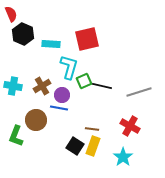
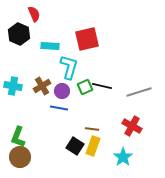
red semicircle: moved 23 px right
black hexagon: moved 4 px left
cyan rectangle: moved 1 px left, 2 px down
green square: moved 1 px right, 6 px down
purple circle: moved 4 px up
brown circle: moved 16 px left, 37 px down
red cross: moved 2 px right
green L-shape: moved 2 px right, 1 px down
